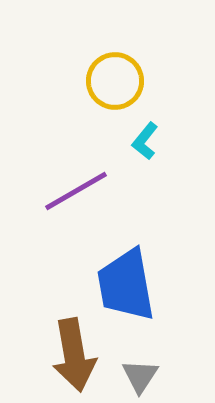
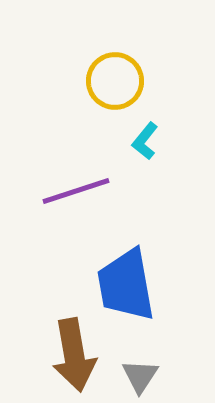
purple line: rotated 12 degrees clockwise
